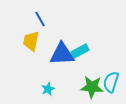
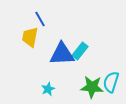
yellow trapezoid: moved 1 px left, 4 px up
cyan rectangle: rotated 24 degrees counterclockwise
